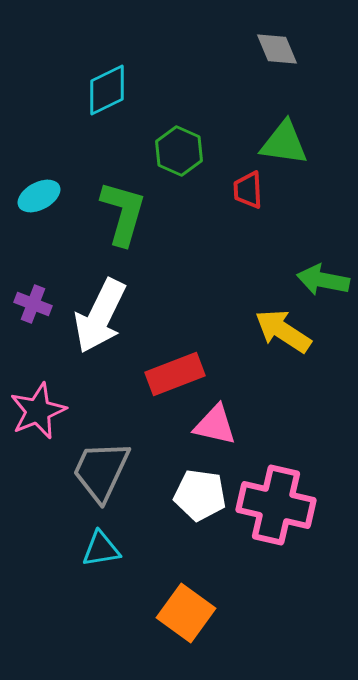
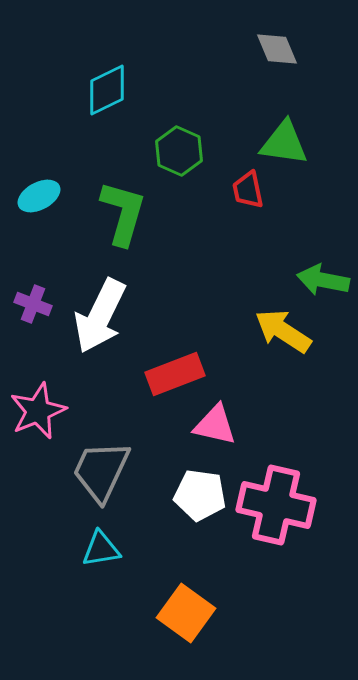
red trapezoid: rotated 9 degrees counterclockwise
